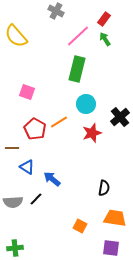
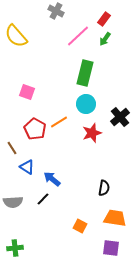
green arrow: rotated 112 degrees counterclockwise
green rectangle: moved 8 px right, 4 px down
brown line: rotated 56 degrees clockwise
black line: moved 7 px right
